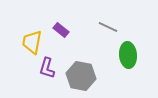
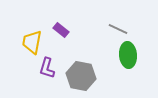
gray line: moved 10 px right, 2 px down
